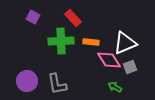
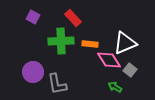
orange rectangle: moved 1 px left, 2 px down
gray square: moved 3 px down; rotated 32 degrees counterclockwise
purple circle: moved 6 px right, 9 px up
